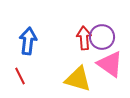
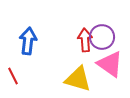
red arrow: moved 1 px right, 2 px down
red line: moved 7 px left
